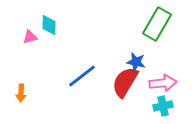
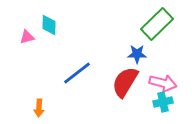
green rectangle: rotated 16 degrees clockwise
pink triangle: moved 3 px left
blue star: moved 1 px right, 8 px up; rotated 12 degrees counterclockwise
blue line: moved 5 px left, 3 px up
pink arrow: rotated 20 degrees clockwise
orange arrow: moved 18 px right, 15 px down
cyan cross: moved 4 px up
